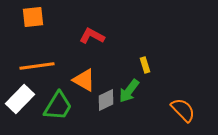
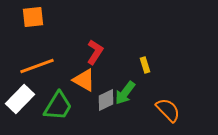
red L-shape: moved 3 px right, 16 px down; rotated 95 degrees clockwise
orange line: rotated 12 degrees counterclockwise
green arrow: moved 4 px left, 2 px down
orange semicircle: moved 15 px left
